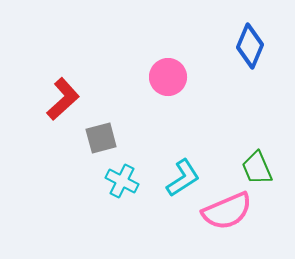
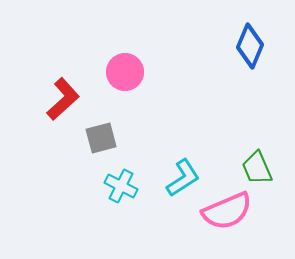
pink circle: moved 43 px left, 5 px up
cyan cross: moved 1 px left, 5 px down
